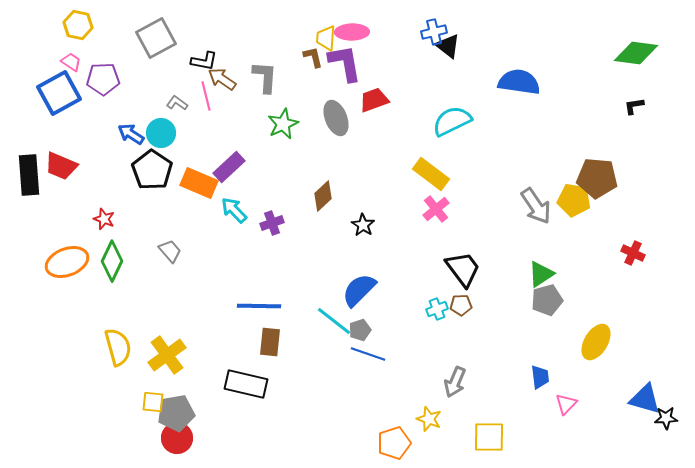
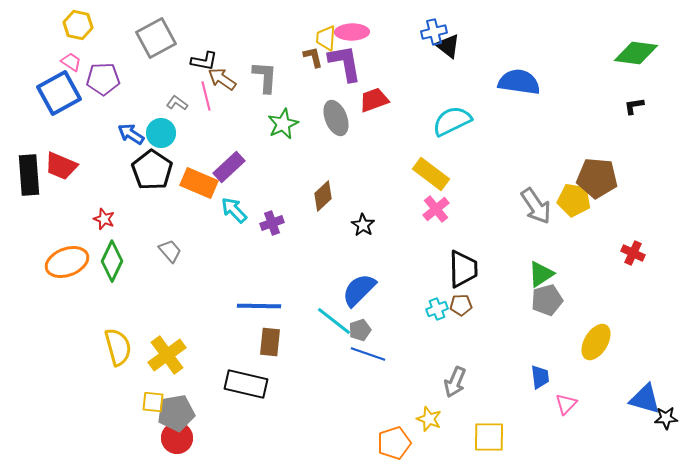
black trapezoid at (463, 269): rotated 36 degrees clockwise
